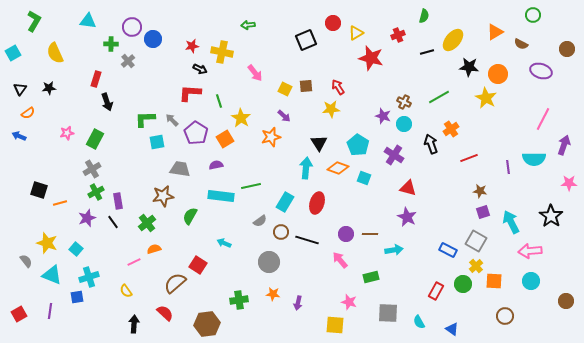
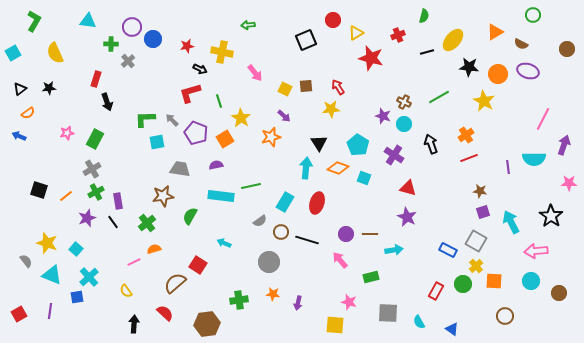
red circle at (333, 23): moved 3 px up
red star at (192, 46): moved 5 px left
purple ellipse at (541, 71): moved 13 px left
black triangle at (20, 89): rotated 16 degrees clockwise
red L-shape at (190, 93): rotated 20 degrees counterclockwise
yellow star at (486, 98): moved 2 px left, 3 px down
orange cross at (451, 129): moved 15 px right, 6 px down
purple pentagon at (196, 133): rotated 10 degrees counterclockwise
orange line at (60, 203): moved 6 px right, 7 px up; rotated 24 degrees counterclockwise
pink arrow at (530, 251): moved 6 px right
cyan cross at (89, 277): rotated 24 degrees counterclockwise
brown circle at (566, 301): moved 7 px left, 8 px up
